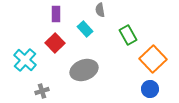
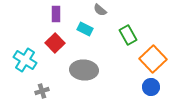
gray semicircle: rotated 40 degrees counterclockwise
cyan rectangle: rotated 21 degrees counterclockwise
cyan cross: rotated 10 degrees counterclockwise
gray ellipse: rotated 24 degrees clockwise
blue circle: moved 1 px right, 2 px up
